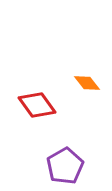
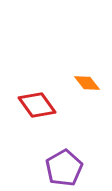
purple pentagon: moved 1 px left, 2 px down
